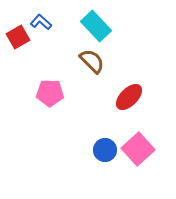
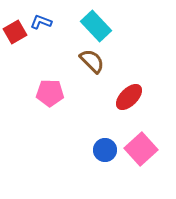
blue L-shape: rotated 20 degrees counterclockwise
red square: moved 3 px left, 5 px up
pink square: moved 3 px right
